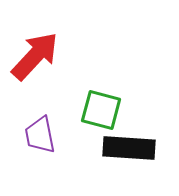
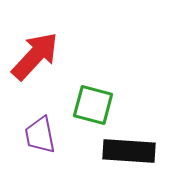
green square: moved 8 px left, 5 px up
black rectangle: moved 3 px down
